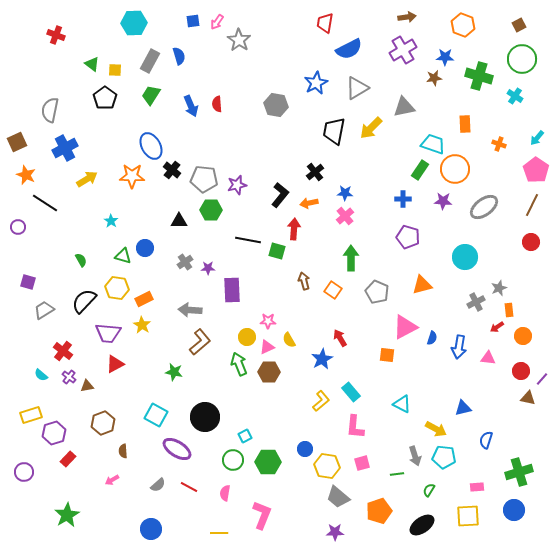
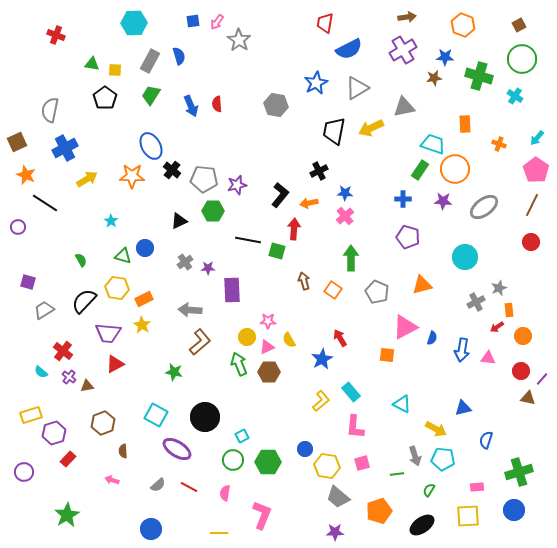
green triangle at (92, 64): rotated 28 degrees counterclockwise
yellow arrow at (371, 128): rotated 20 degrees clockwise
black cross at (315, 172): moved 4 px right, 1 px up; rotated 12 degrees clockwise
green hexagon at (211, 210): moved 2 px right, 1 px down
black triangle at (179, 221): rotated 24 degrees counterclockwise
blue arrow at (459, 347): moved 3 px right, 3 px down
cyan semicircle at (41, 375): moved 3 px up
cyan square at (245, 436): moved 3 px left
cyan pentagon at (444, 457): moved 1 px left, 2 px down
pink arrow at (112, 480): rotated 48 degrees clockwise
